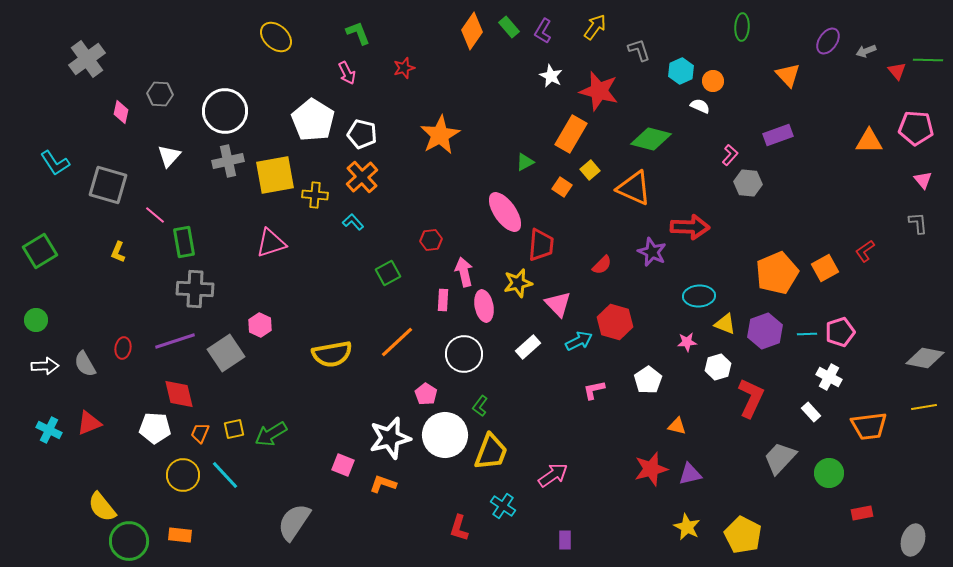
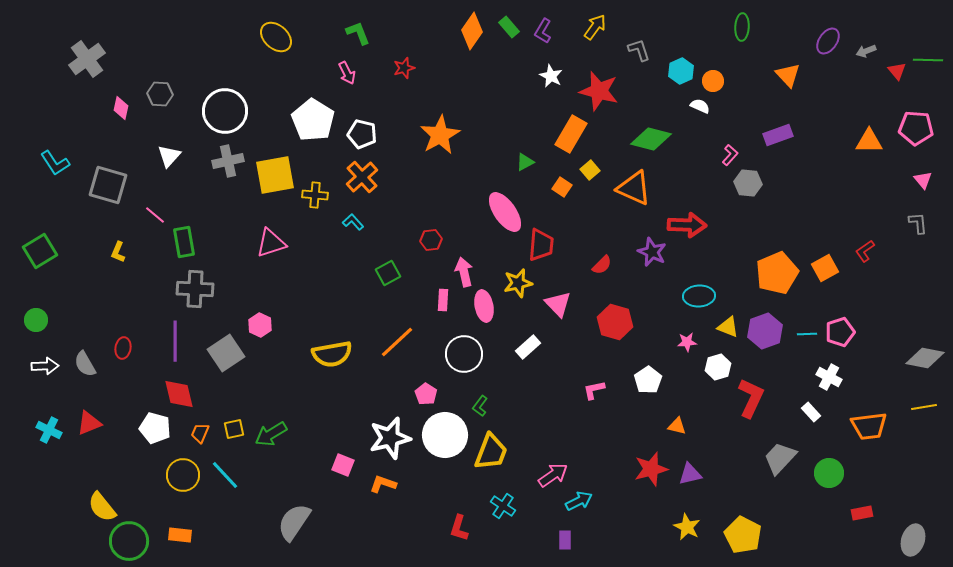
pink diamond at (121, 112): moved 4 px up
red arrow at (690, 227): moved 3 px left, 2 px up
yellow triangle at (725, 324): moved 3 px right, 3 px down
purple line at (175, 341): rotated 72 degrees counterclockwise
cyan arrow at (579, 341): moved 160 px down
white pentagon at (155, 428): rotated 12 degrees clockwise
